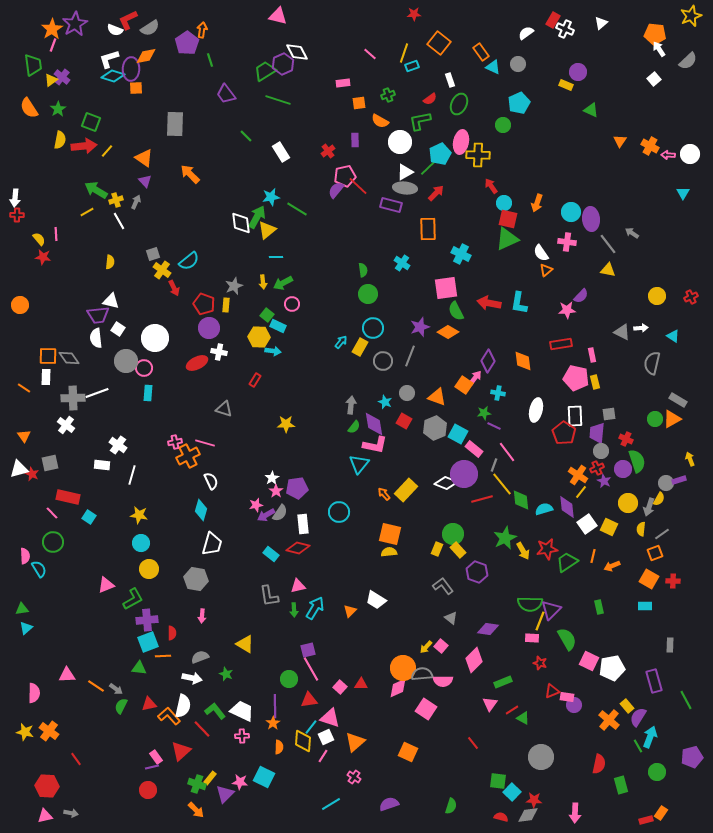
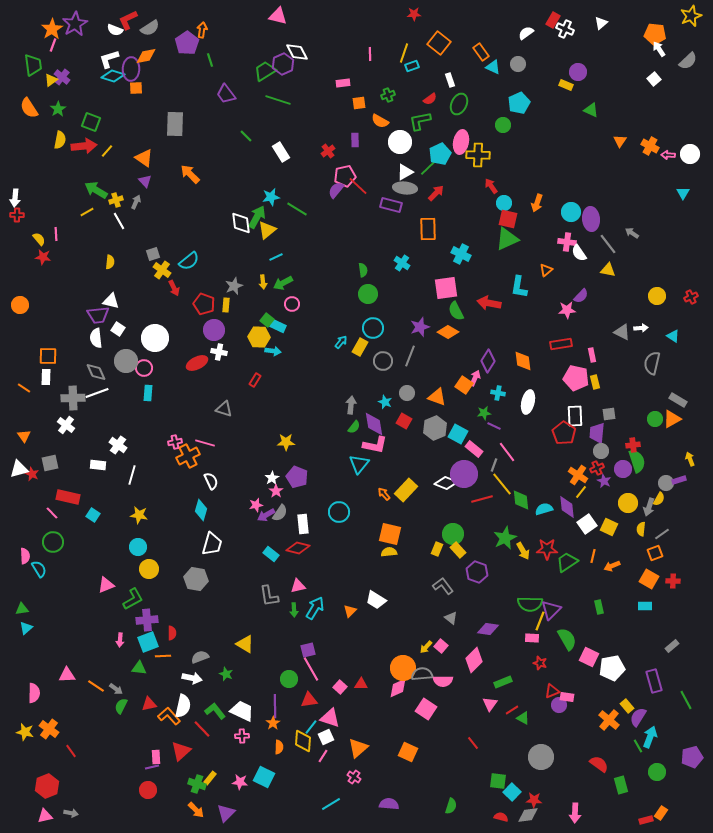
pink line at (370, 54): rotated 48 degrees clockwise
white semicircle at (541, 253): moved 38 px right
cyan line at (276, 257): rotated 24 degrees counterclockwise
cyan L-shape at (519, 303): moved 16 px up
green square at (267, 315): moved 5 px down
purple circle at (209, 328): moved 5 px right, 2 px down
gray diamond at (69, 358): moved 27 px right, 14 px down; rotated 10 degrees clockwise
pink arrow at (475, 378): rotated 14 degrees counterclockwise
white ellipse at (536, 410): moved 8 px left, 8 px up
yellow star at (286, 424): moved 18 px down
red cross at (626, 439): moved 7 px right, 6 px down; rotated 32 degrees counterclockwise
white rectangle at (102, 465): moved 4 px left
purple pentagon at (297, 488): moved 11 px up; rotated 30 degrees clockwise
cyan square at (89, 517): moved 4 px right, 2 px up
cyan circle at (141, 543): moved 3 px left, 4 px down
red star at (547, 549): rotated 10 degrees clockwise
pink arrow at (202, 616): moved 82 px left, 24 px down
gray rectangle at (670, 645): moved 2 px right, 1 px down; rotated 48 degrees clockwise
pink square at (589, 661): moved 4 px up
purple circle at (574, 705): moved 15 px left
orange cross at (49, 731): moved 2 px up
orange triangle at (355, 742): moved 3 px right, 6 px down
pink rectangle at (156, 757): rotated 32 degrees clockwise
red line at (76, 759): moved 5 px left, 8 px up
red semicircle at (599, 764): rotated 66 degrees counterclockwise
red hexagon at (47, 786): rotated 25 degrees counterclockwise
purple triangle at (225, 794): moved 1 px right, 19 px down
purple semicircle at (389, 804): rotated 24 degrees clockwise
